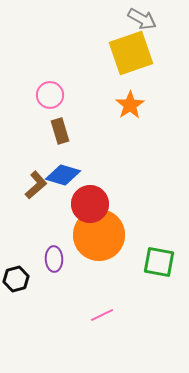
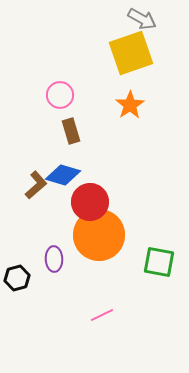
pink circle: moved 10 px right
brown rectangle: moved 11 px right
red circle: moved 2 px up
black hexagon: moved 1 px right, 1 px up
